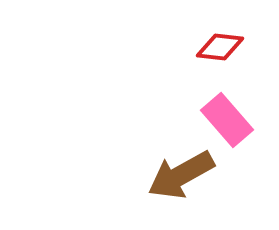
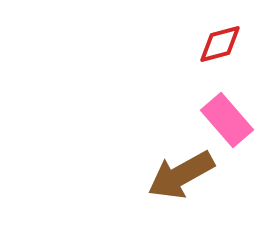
red diamond: moved 3 px up; rotated 21 degrees counterclockwise
